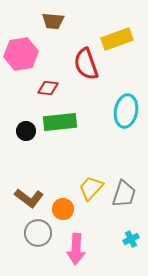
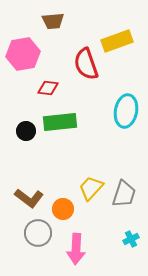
brown trapezoid: rotated 10 degrees counterclockwise
yellow rectangle: moved 2 px down
pink hexagon: moved 2 px right
